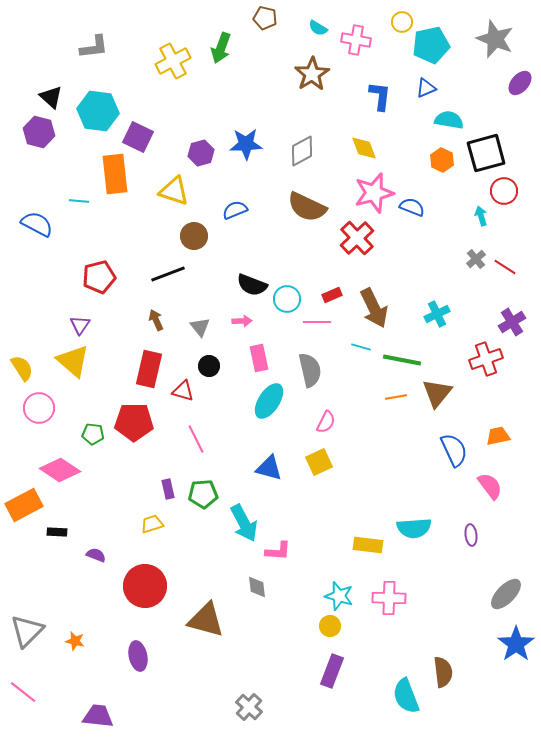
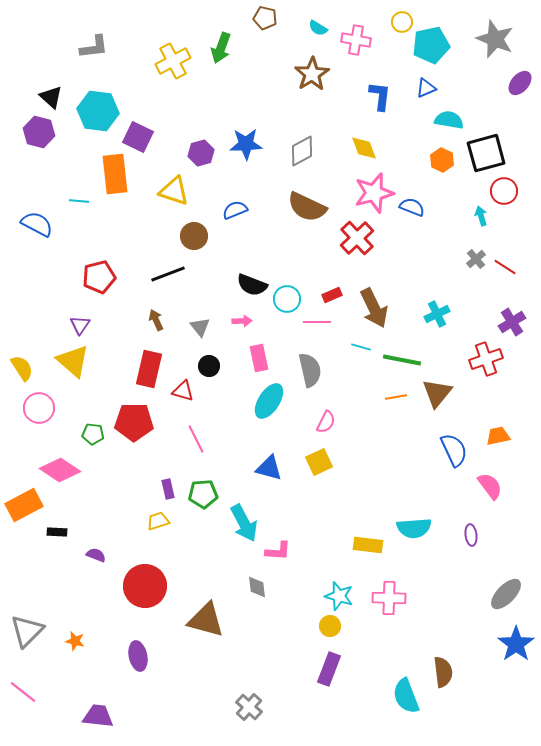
yellow trapezoid at (152, 524): moved 6 px right, 3 px up
purple rectangle at (332, 671): moved 3 px left, 2 px up
